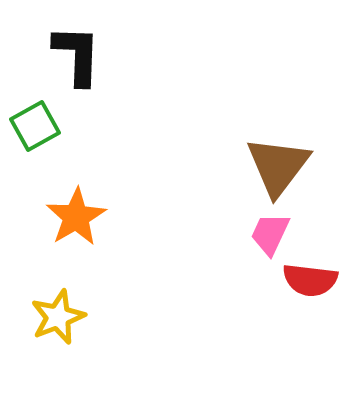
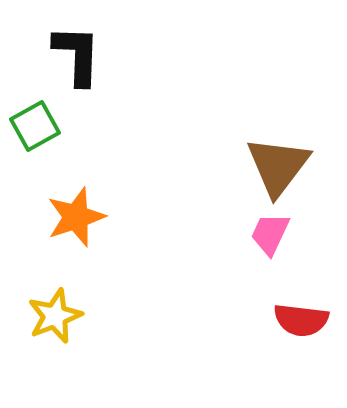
orange star: rotated 12 degrees clockwise
red semicircle: moved 9 px left, 40 px down
yellow star: moved 3 px left, 1 px up
